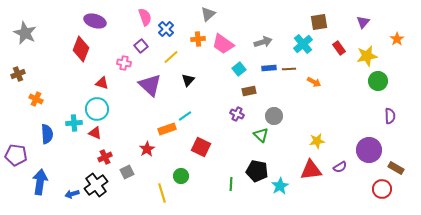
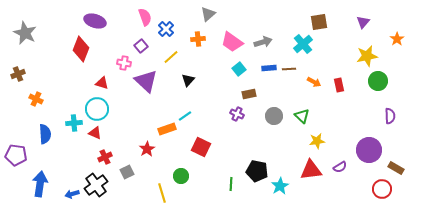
pink trapezoid at (223, 44): moved 9 px right, 2 px up
red rectangle at (339, 48): moved 37 px down; rotated 24 degrees clockwise
purple triangle at (150, 85): moved 4 px left, 4 px up
brown rectangle at (249, 91): moved 3 px down
blue semicircle at (47, 134): moved 2 px left
green triangle at (261, 135): moved 41 px right, 19 px up
blue arrow at (40, 182): moved 2 px down
